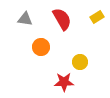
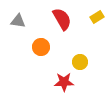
gray triangle: moved 7 px left, 2 px down
